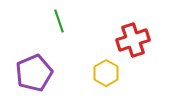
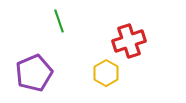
red cross: moved 4 px left, 1 px down
